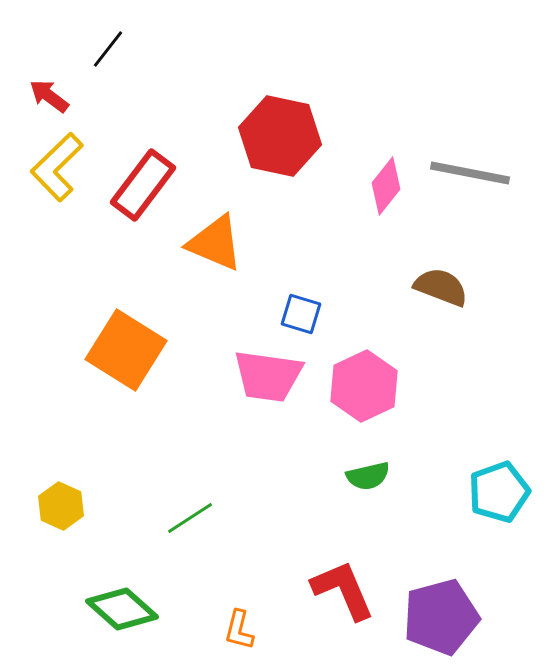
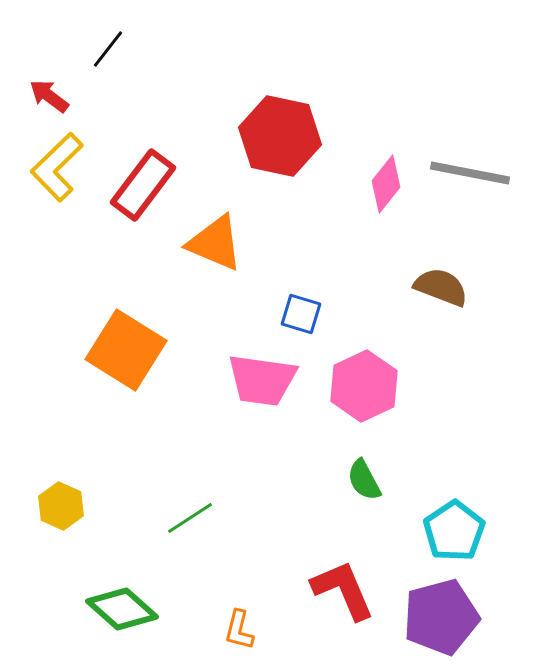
pink diamond: moved 2 px up
pink trapezoid: moved 6 px left, 4 px down
green semicircle: moved 4 px left, 4 px down; rotated 75 degrees clockwise
cyan pentagon: moved 45 px left, 39 px down; rotated 14 degrees counterclockwise
